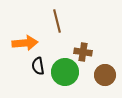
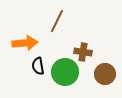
brown line: rotated 40 degrees clockwise
brown circle: moved 1 px up
